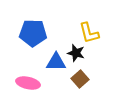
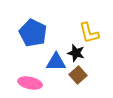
blue pentagon: rotated 24 degrees clockwise
brown square: moved 2 px left, 4 px up
pink ellipse: moved 2 px right
